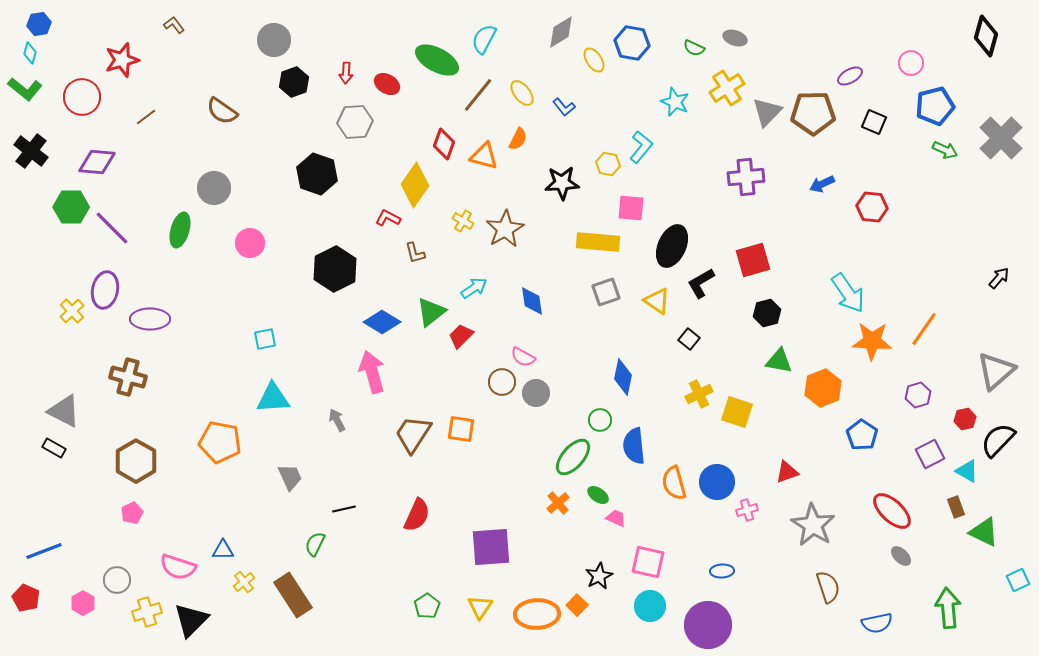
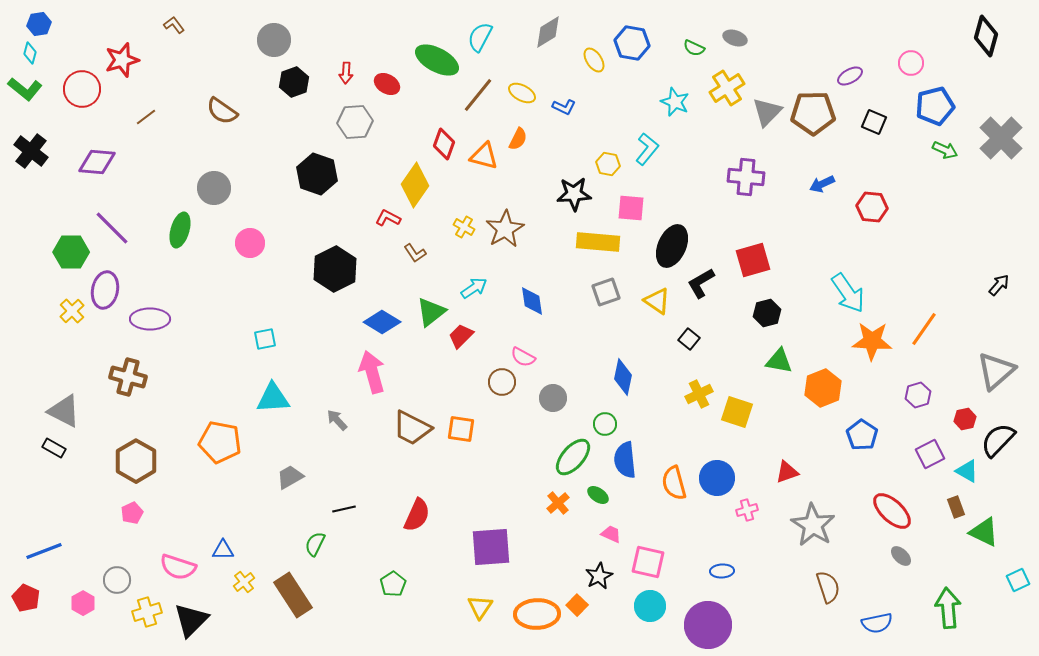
gray diamond at (561, 32): moved 13 px left
cyan semicircle at (484, 39): moved 4 px left, 2 px up
yellow ellipse at (522, 93): rotated 24 degrees counterclockwise
red circle at (82, 97): moved 8 px up
blue L-shape at (564, 107): rotated 25 degrees counterclockwise
cyan L-shape at (641, 147): moved 6 px right, 2 px down
purple cross at (746, 177): rotated 12 degrees clockwise
black star at (562, 183): moved 12 px right, 11 px down
green hexagon at (71, 207): moved 45 px down
yellow cross at (463, 221): moved 1 px right, 6 px down
brown L-shape at (415, 253): rotated 20 degrees counterclockwise
black arrow at (999, 278): moved 7 px down
gray circle at (536, 393): moved 17 px right, 5 px down
gray arrow at (337, 420): rotated 15 degrees counterclockwise
green circle at (600, 420): moved 5 px right, 4 px down
brown trapezoid at (413, 434): moved 1 px left, 6 px up; rotated 96 degrees counterclockwise
blue semicircle at (634, 446): moved 9 px left, 14 px down
gray trapezoid at (290, 477): rotated 96 degrees counterclockwise
blue circle at (717, 482): moved 4 px up
pink trapezoid at (616, 518): moved 5 px left, 16 px down
green pentagon at (427, 606): moved 34 px left, 22 px up
